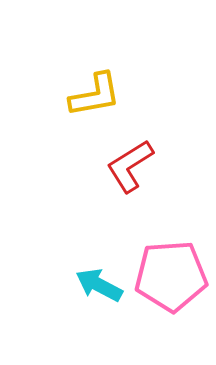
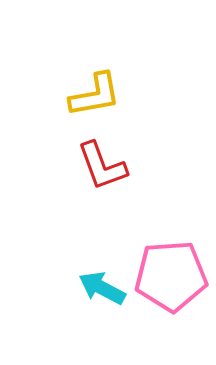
red L-shape: moved 28 px left; rotated 78 degrees counterclockwise
cyan arrow: moved 3 px right, 3 px down
